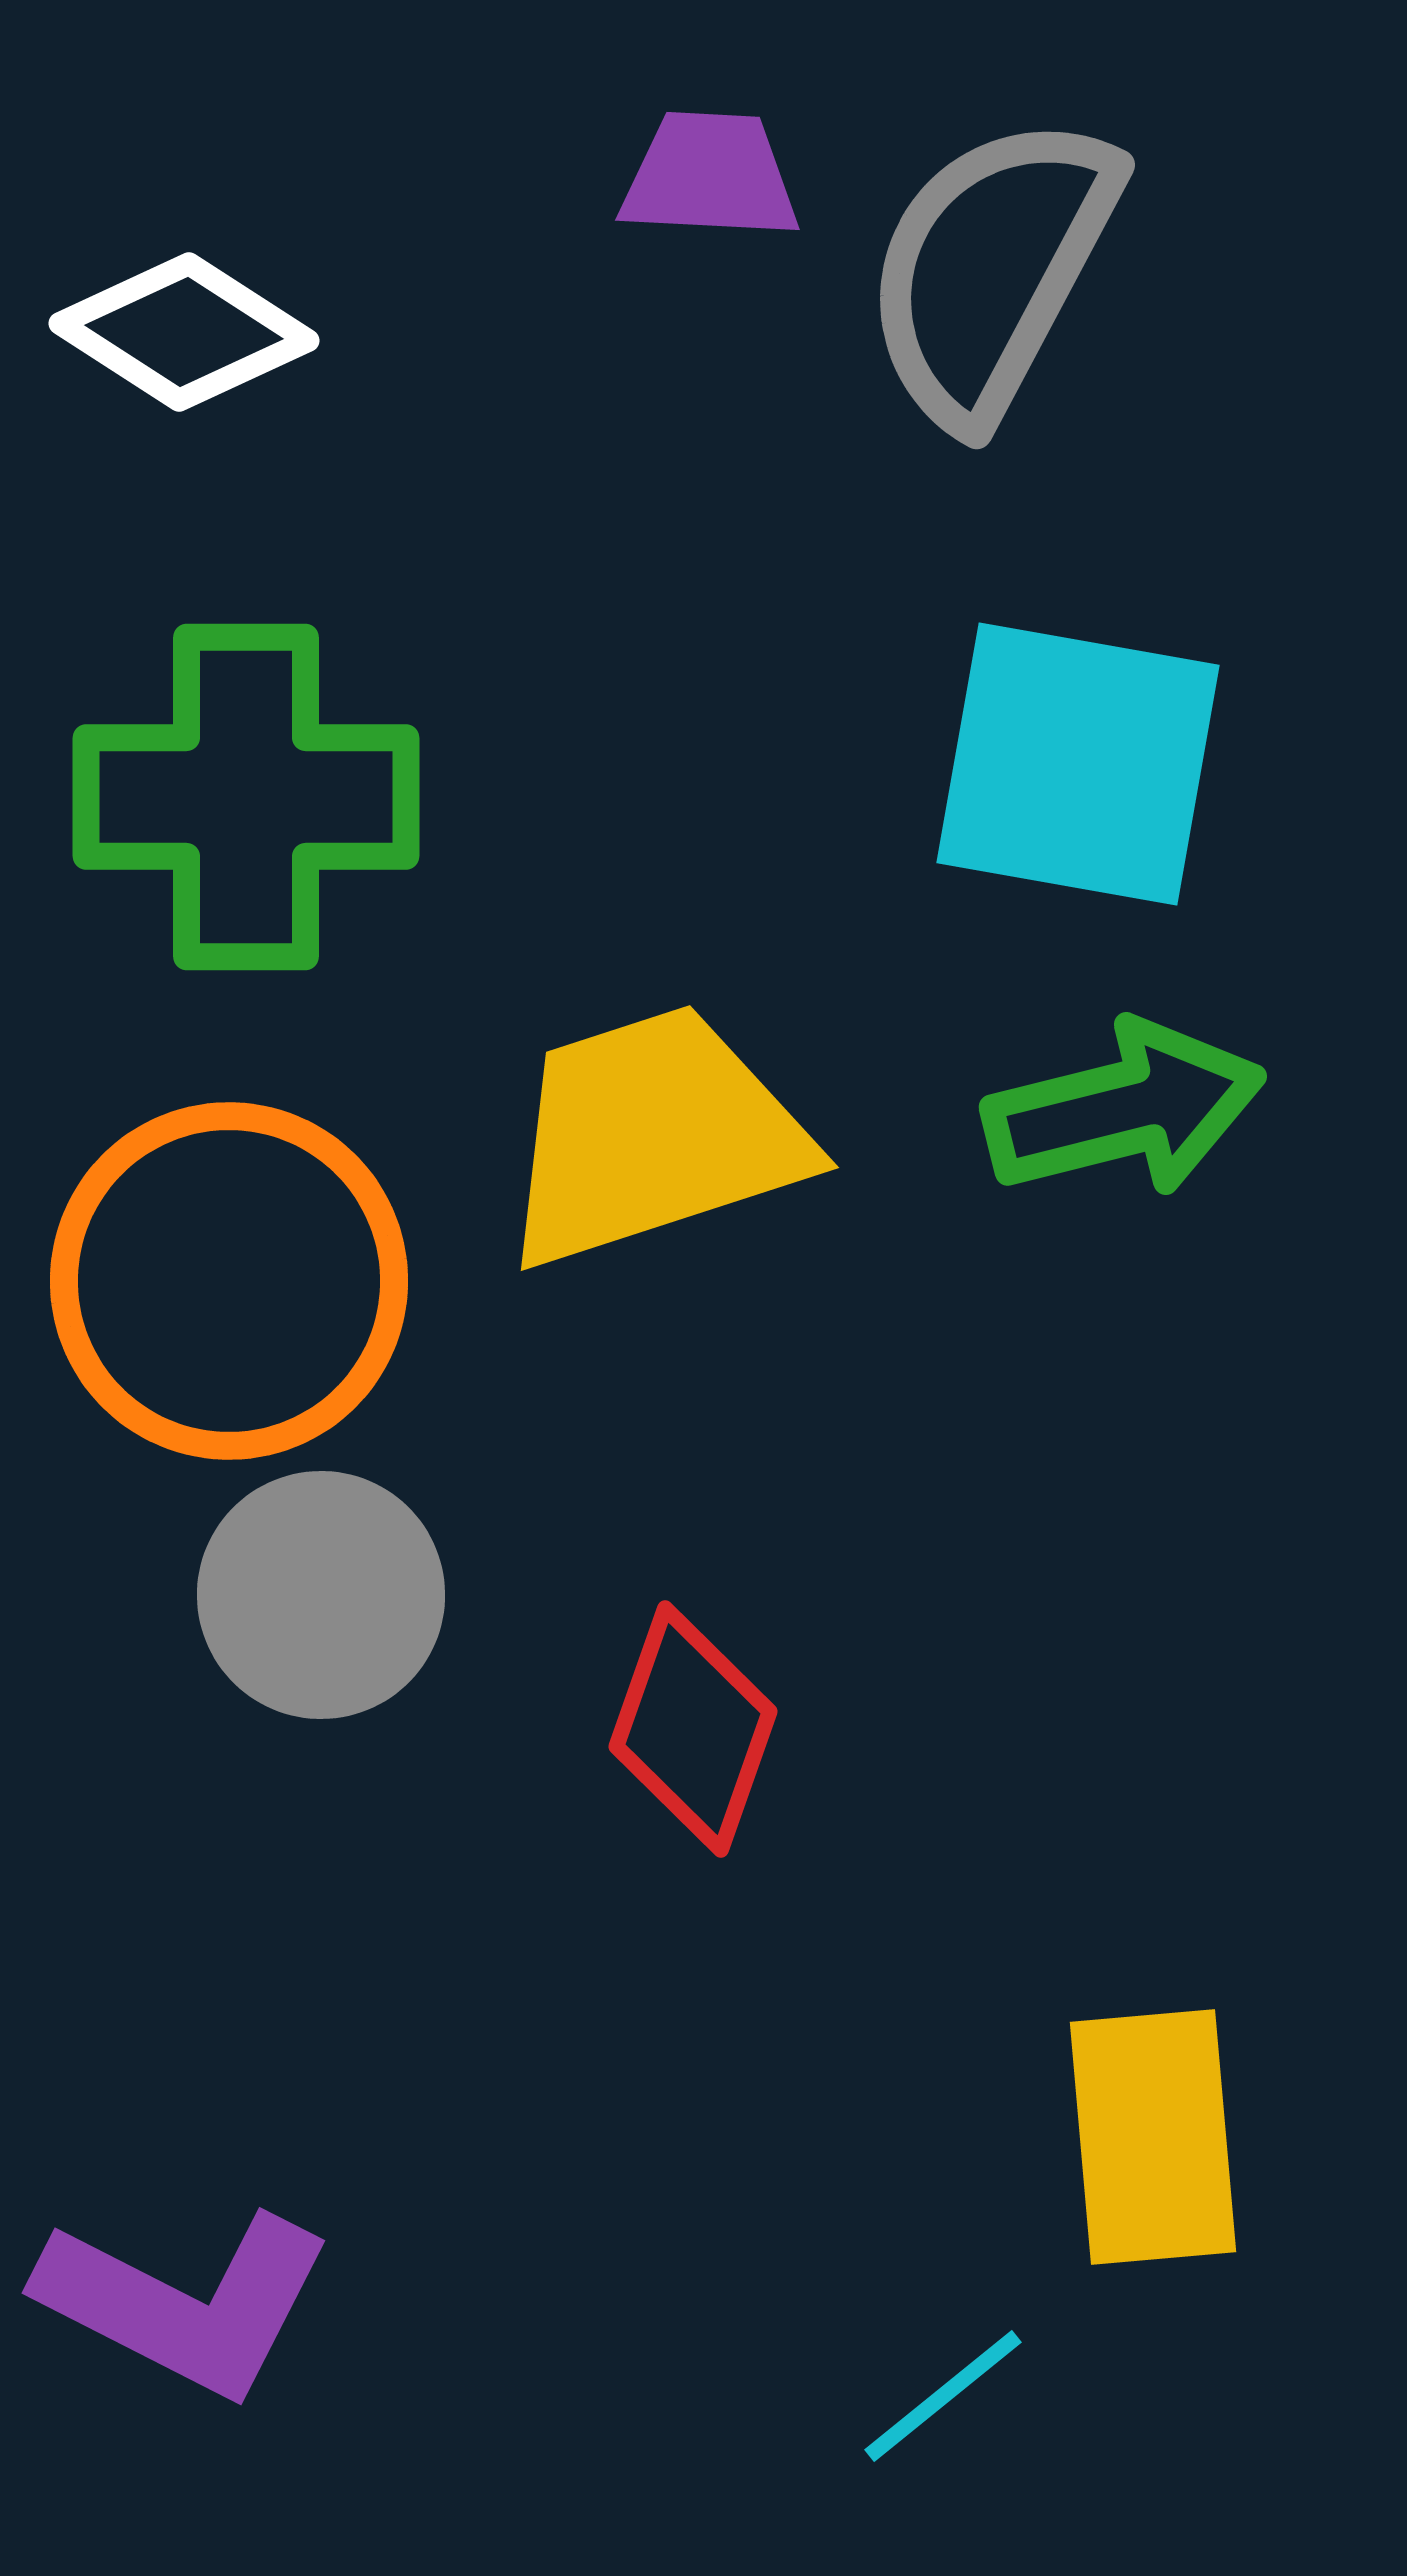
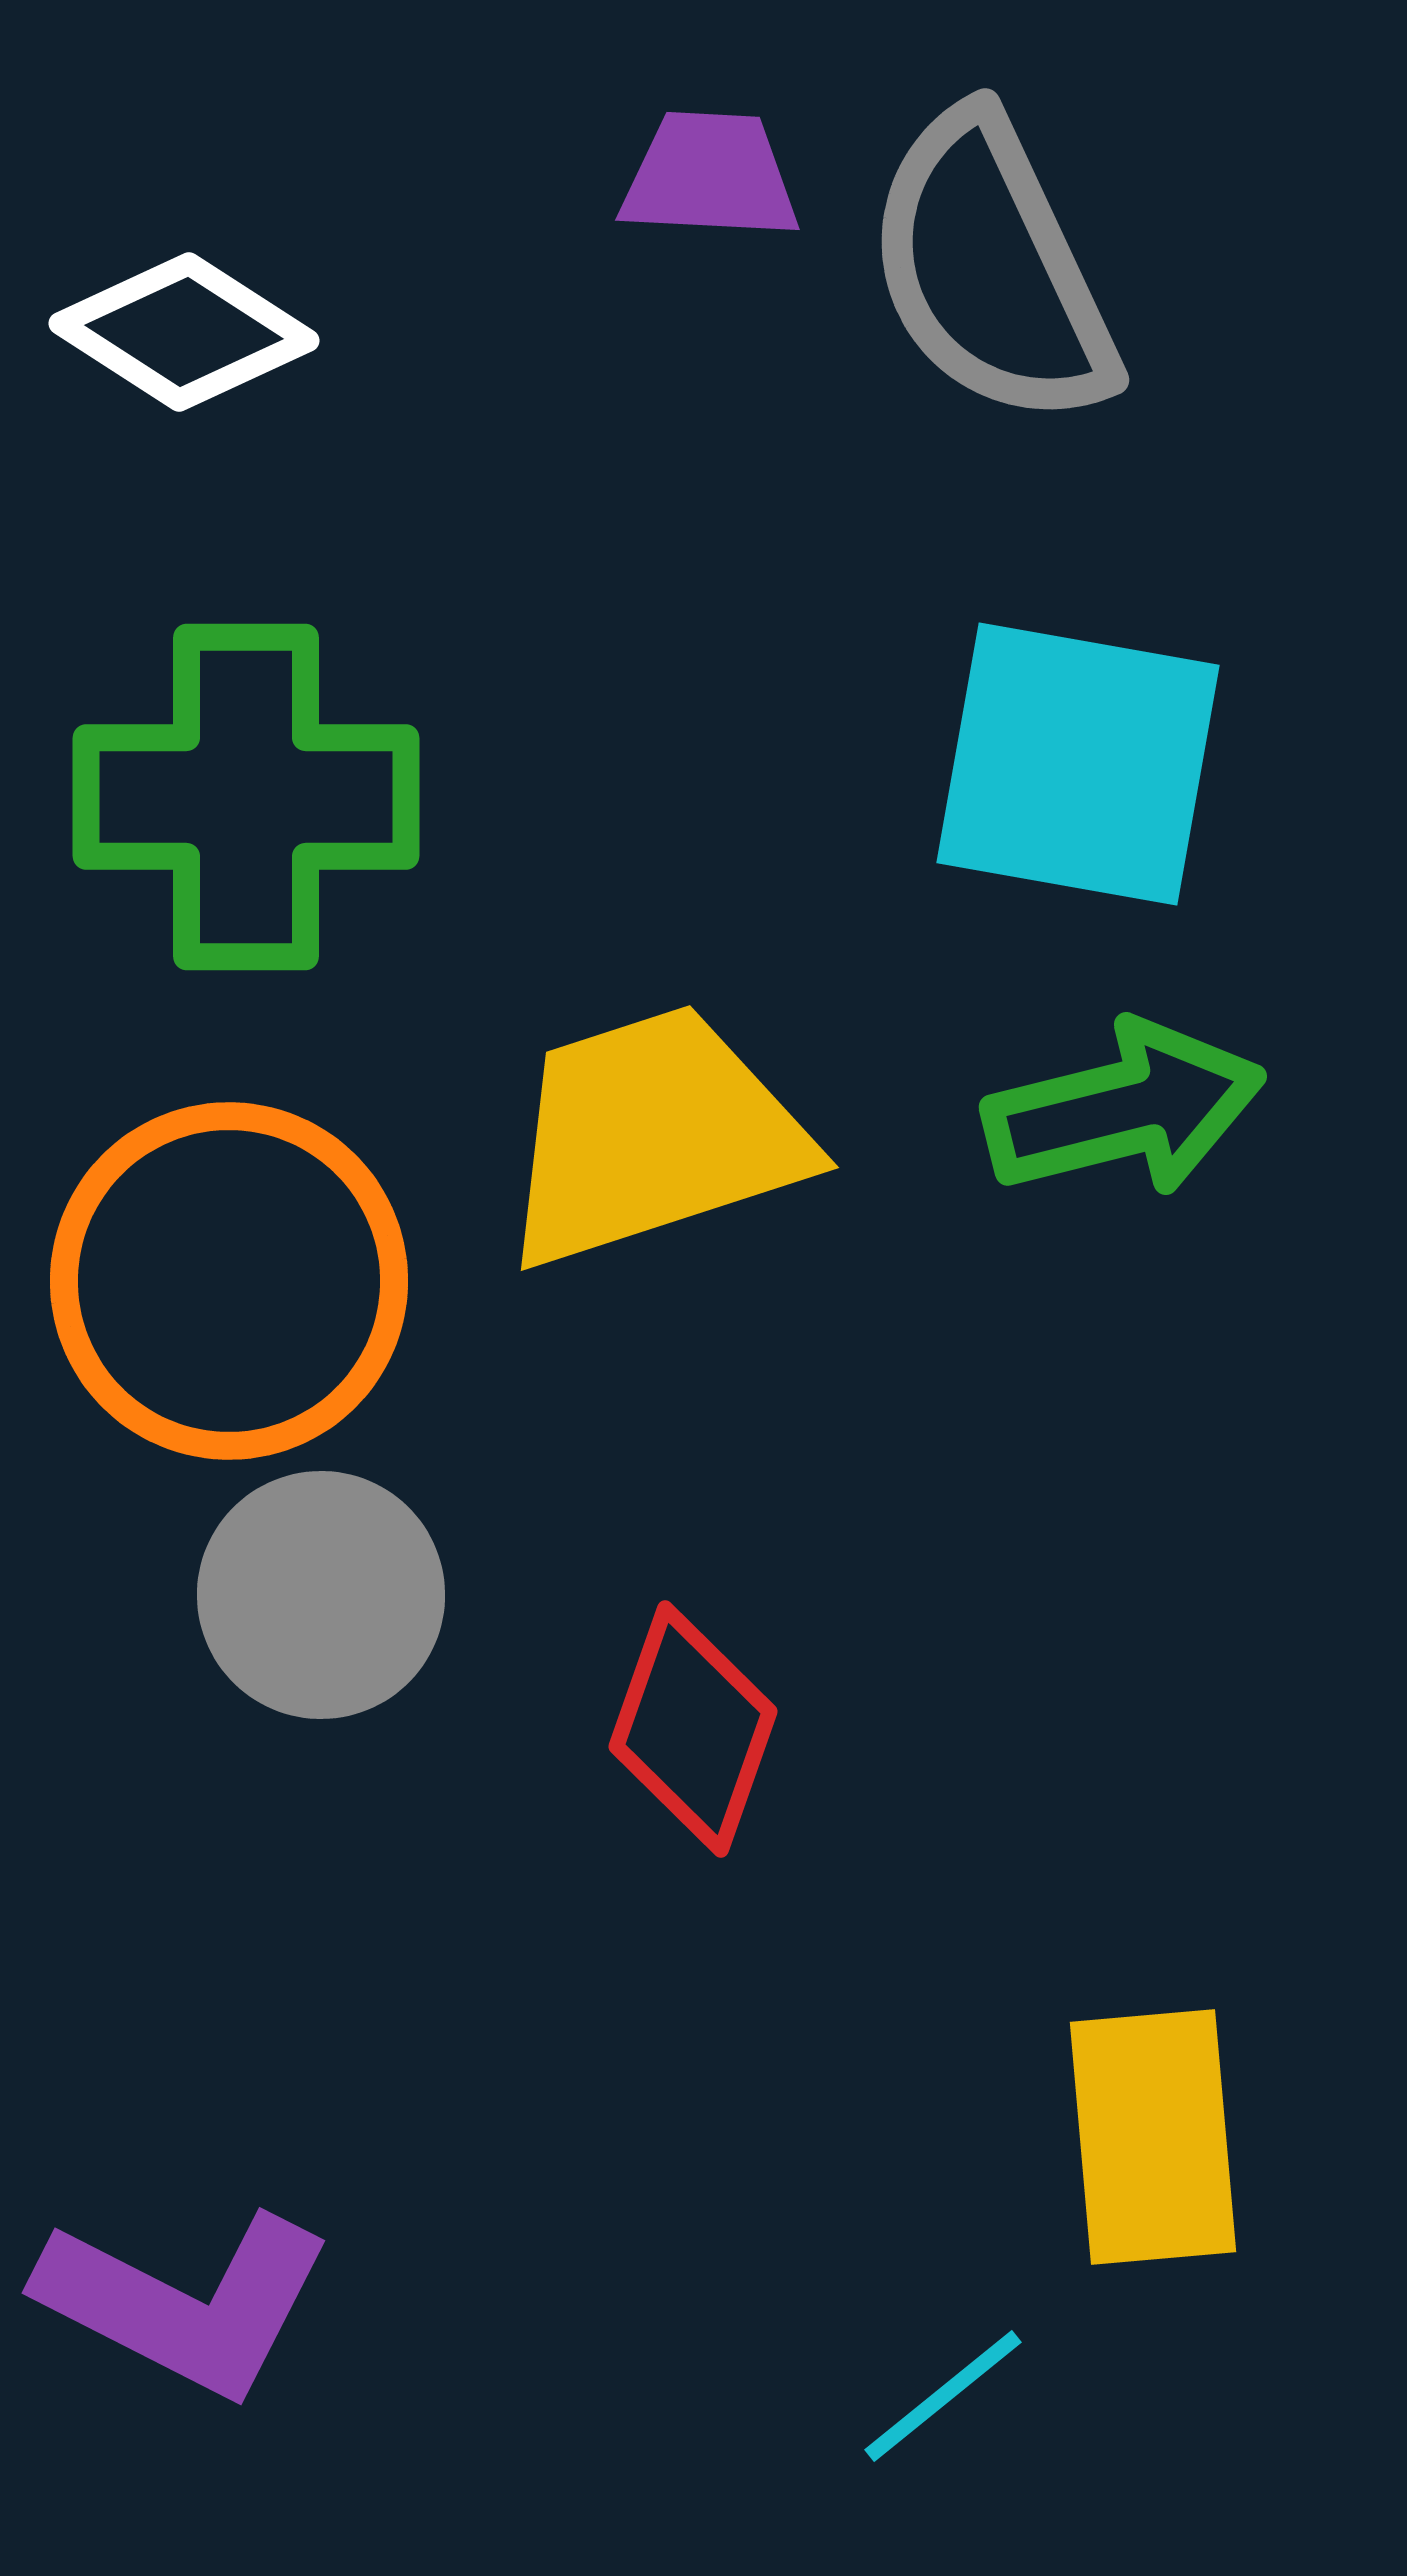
gray semicircle: rotated 53 degrees counterclockwise
